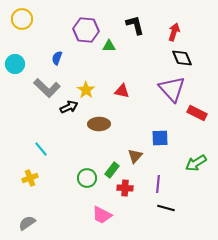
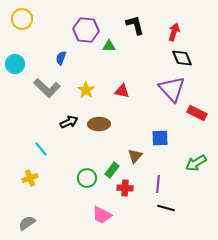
blue semicircle: moved 4 px right
black arrow: moved 15 px down
